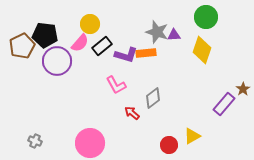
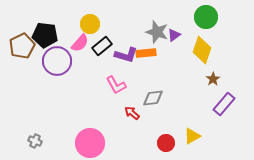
purple triangle: rotated 32 degrees counterclockwise
brown star: moved 30 px left, 10 px up
gray diamond: rotated 30 degrees clockwise
red circle: moved 3 px left, 2 px up
